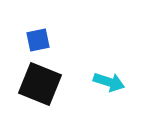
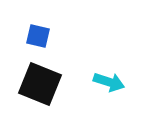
blue square: moved 4 px up; rotated 25 degrees clockwise
